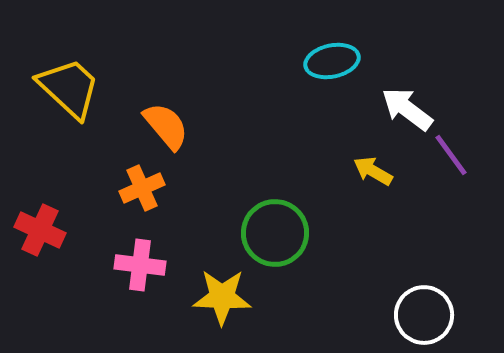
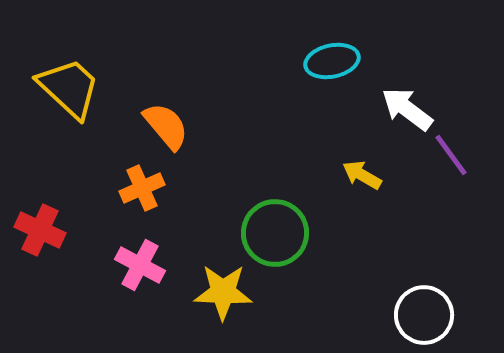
yellow arrow: moved 11 px left, 4 px down
pink cross: rotated 21 degrees clockwise
yellow star: moved 1 px right, 5 px up
